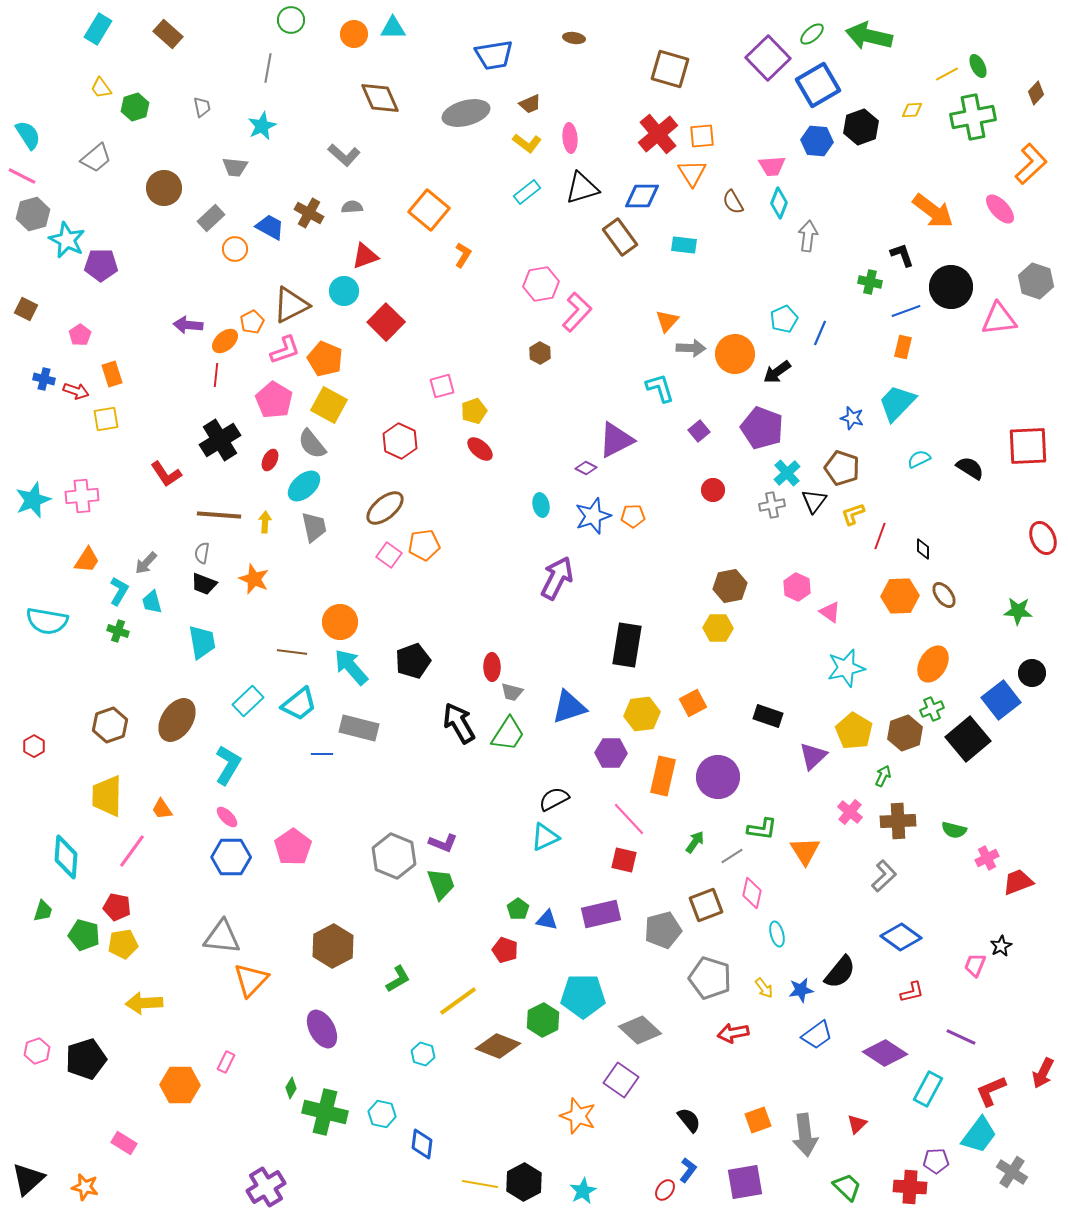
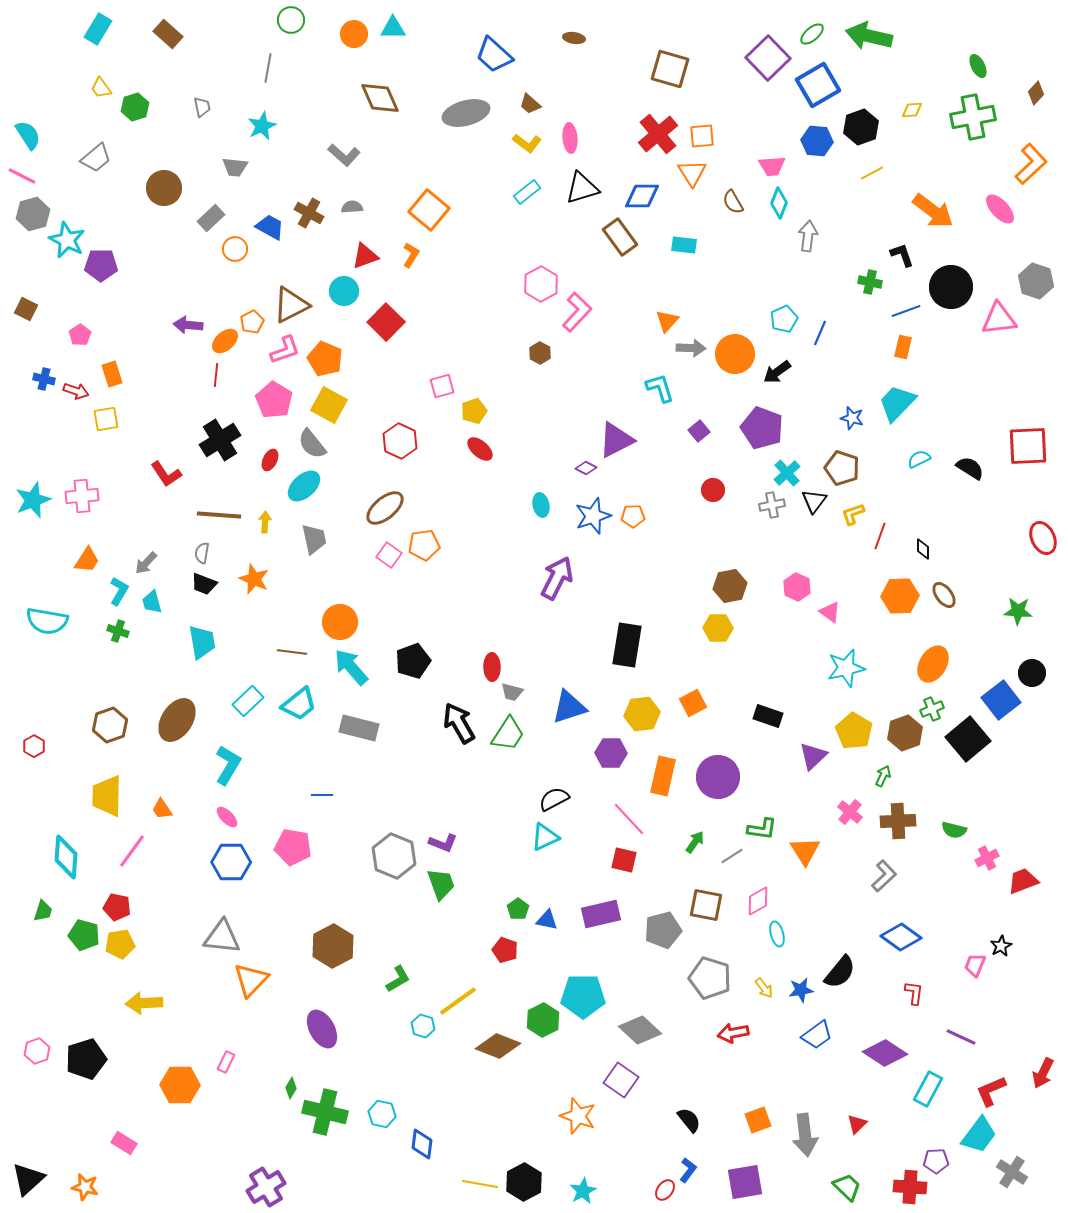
blue trapezoid at (494, 55): rotated 51 degrees clockwise
yellow line at (947, 74): moved 75 px left, 99 px down
brown trapezoid at (530, 104): rotated 65 degrees clockwise
orange L-shape at (463, 255): moved 52 px left
pink hexagon at (541, 284): rotated 20 degrees counterclockwise
gray trapezoid at (314, 527): moved 12 px down
blue line at (322, 754): moved 41 px down
pink pentagon at (293, 847): rotated 27 degrees counterclockwise
blue hexagon at (231, 857): moved 5 px down
red trapezoid at (1018, 882): moved 5 px right, 1 px up
pink diamond at (752, 893): moved 6 px right, 8 px down; rotated 48 degrees clockwise
brown square at (706, 905): rotated 32 degrees clockwise
yellow pentagon at (123, 944): moved 3 px left
red L-shape at (912, 992): moved 2 px right, 1 px down; rotated 70 degrees counterclockwise
cyan hexagon at (423, 1054): moved 28 px up
